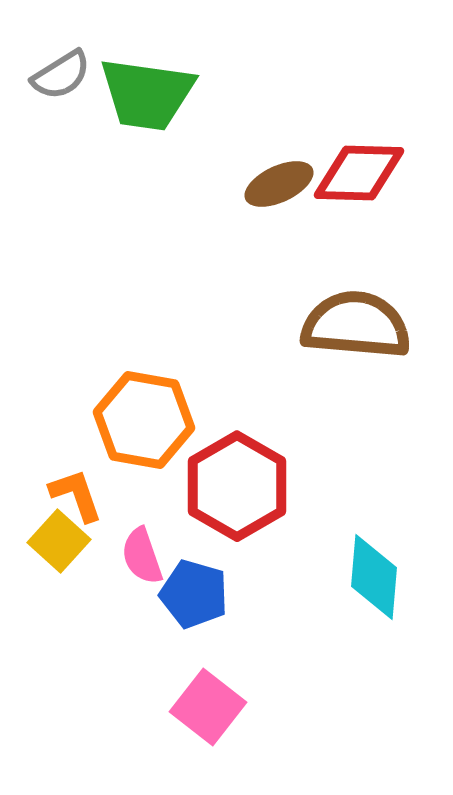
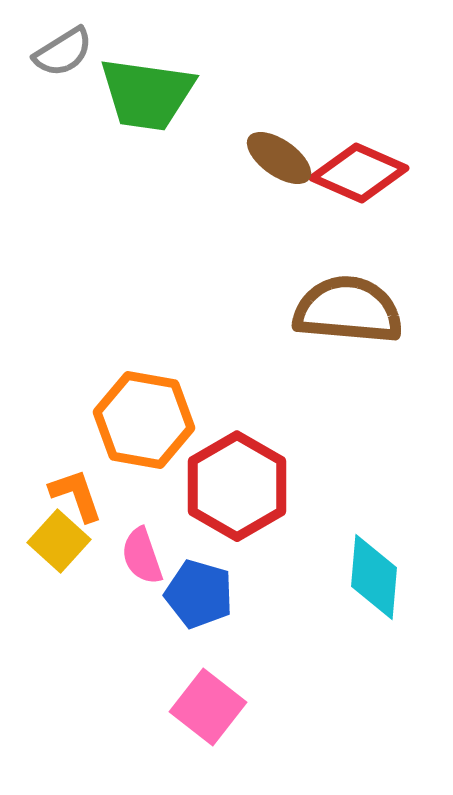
gray semicircle: moved 2 px right, 23 px up
red diamond: rotated 22 degrees clockwise
brown ellipse: moved 26 px up; rotated 60 degrees clockwise
brown semicircle: moved 8 px left, 15 px up
blue pentagon: moved 5 px right
